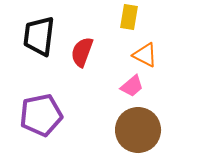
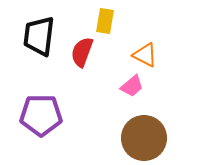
yellow rectangle: moved 24 px left, 4 px down
purple pentagon: rotated 12 degrees clockwise
brown circle: moved 6 px right, 8 px down
